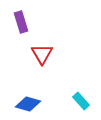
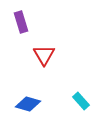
red triangle: moved 2 px right, 1 px down
